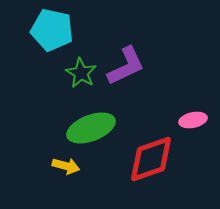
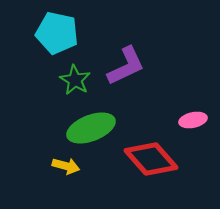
cyan pentagon: moved 5 px right, 3 px down
green star: moved 6 px left, 7 px down
red diamond: rotated 68 degrees clockwise
